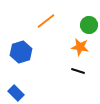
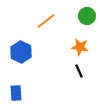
green circle: moved 2 px left, 9 px up
blue hexagon: rotated 15 degrees counterclockwise
black line: moved 1 px right; rotated 48 degrees clockwise
blue rectangle: rotated 42 degrees clockwise
